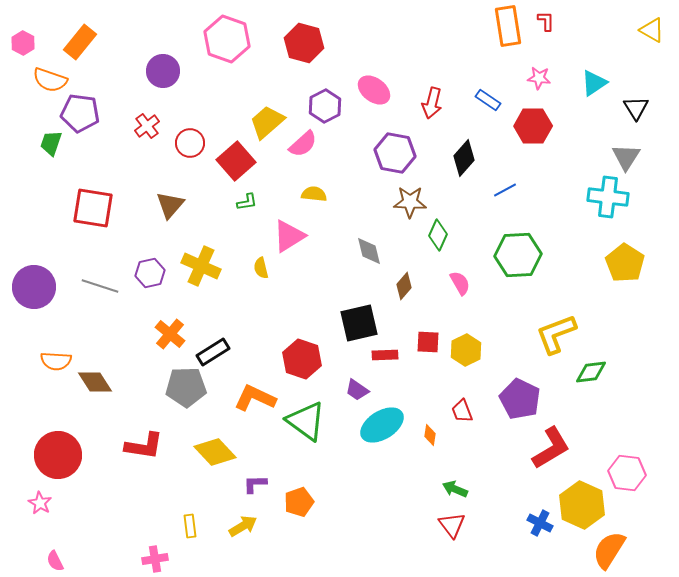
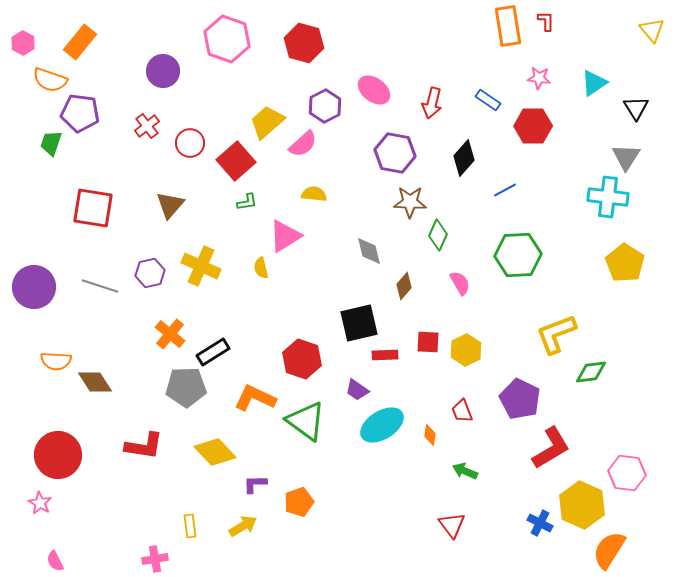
yellow triangle at (652, 30): rotated 20 degrees clockwise
pink triangle at (289, 236): moved 4 px left
green arrow at (455, 489): moved 10 px right, 18 px up
